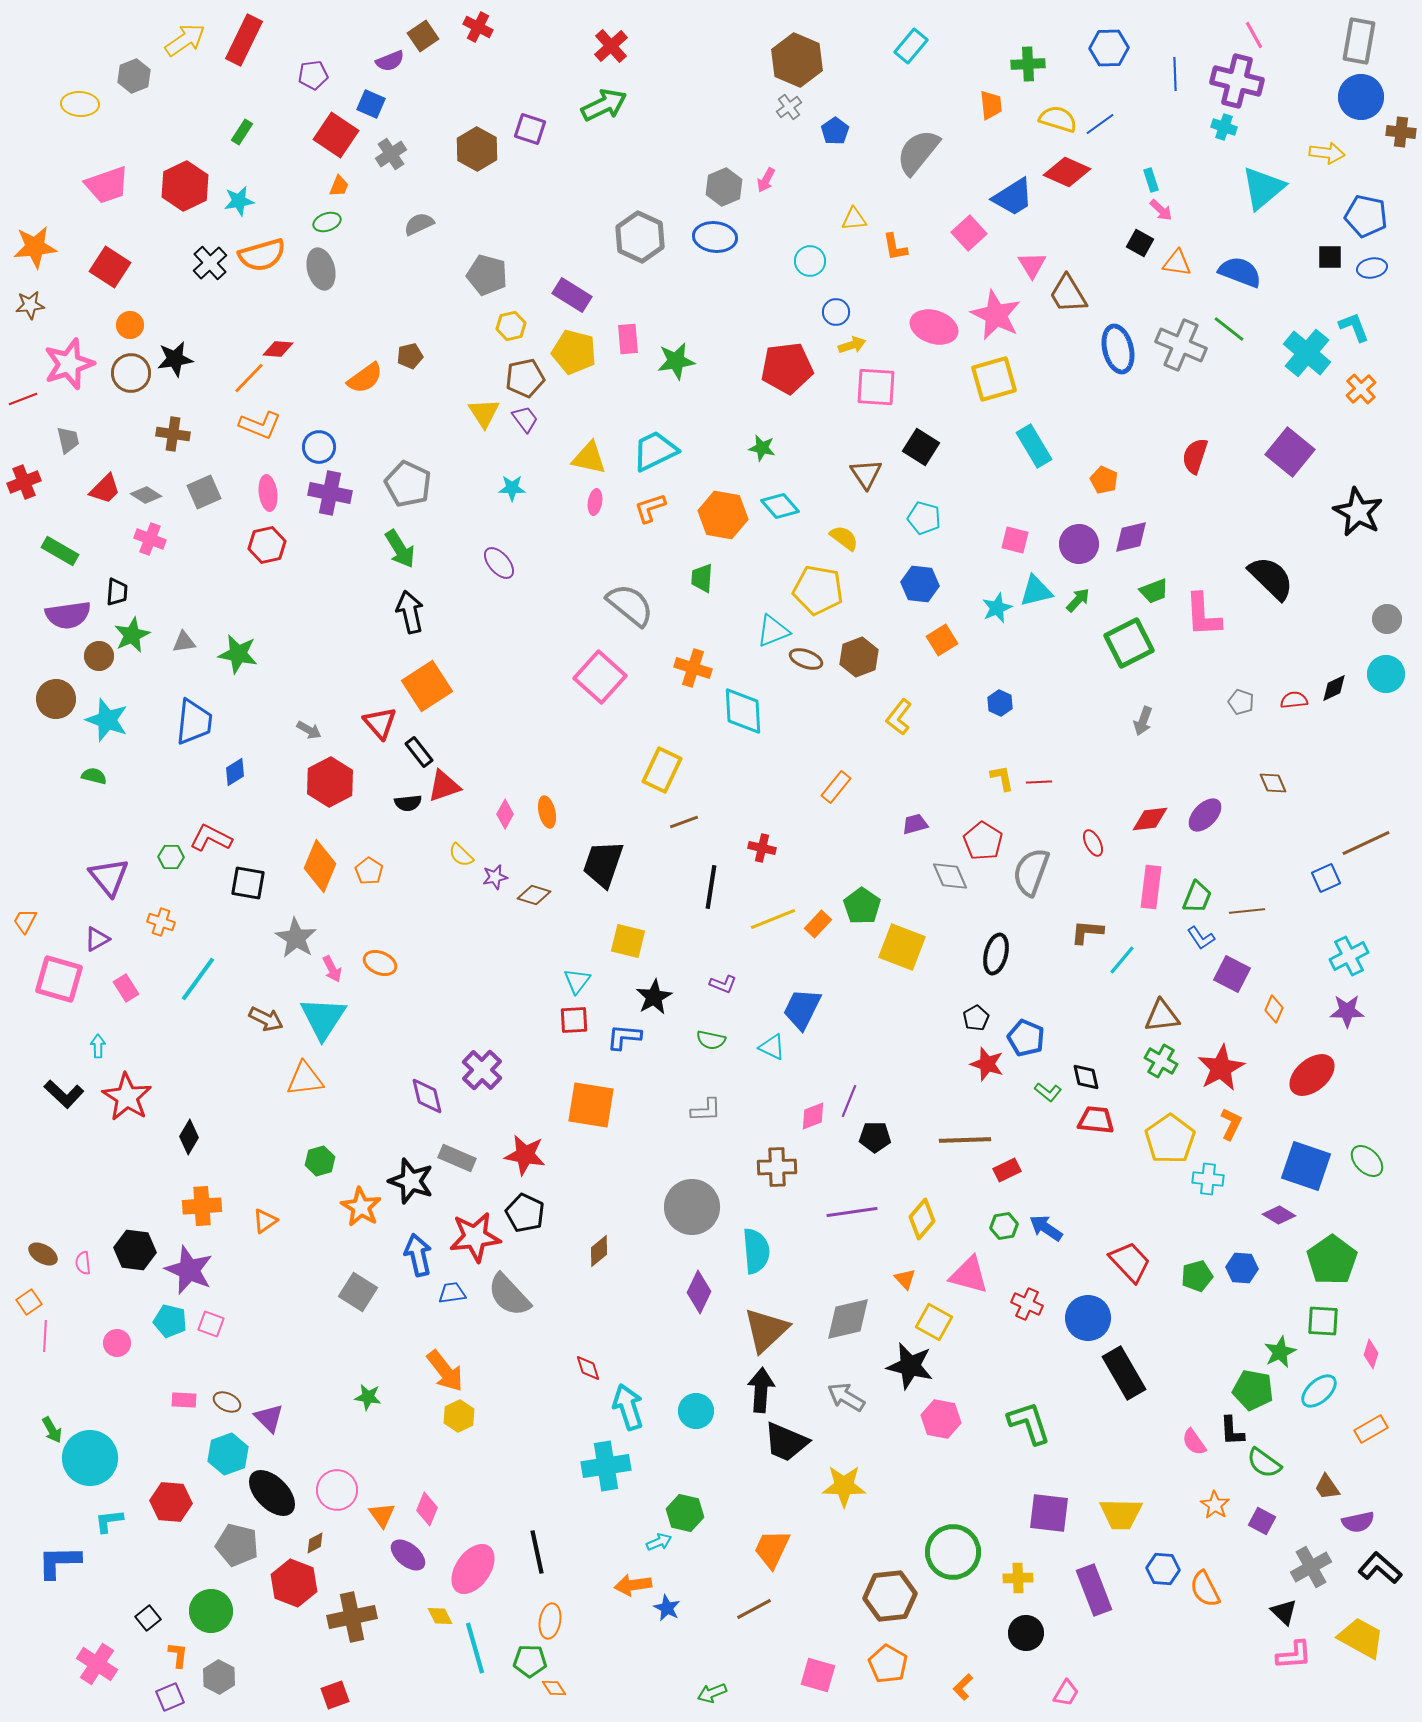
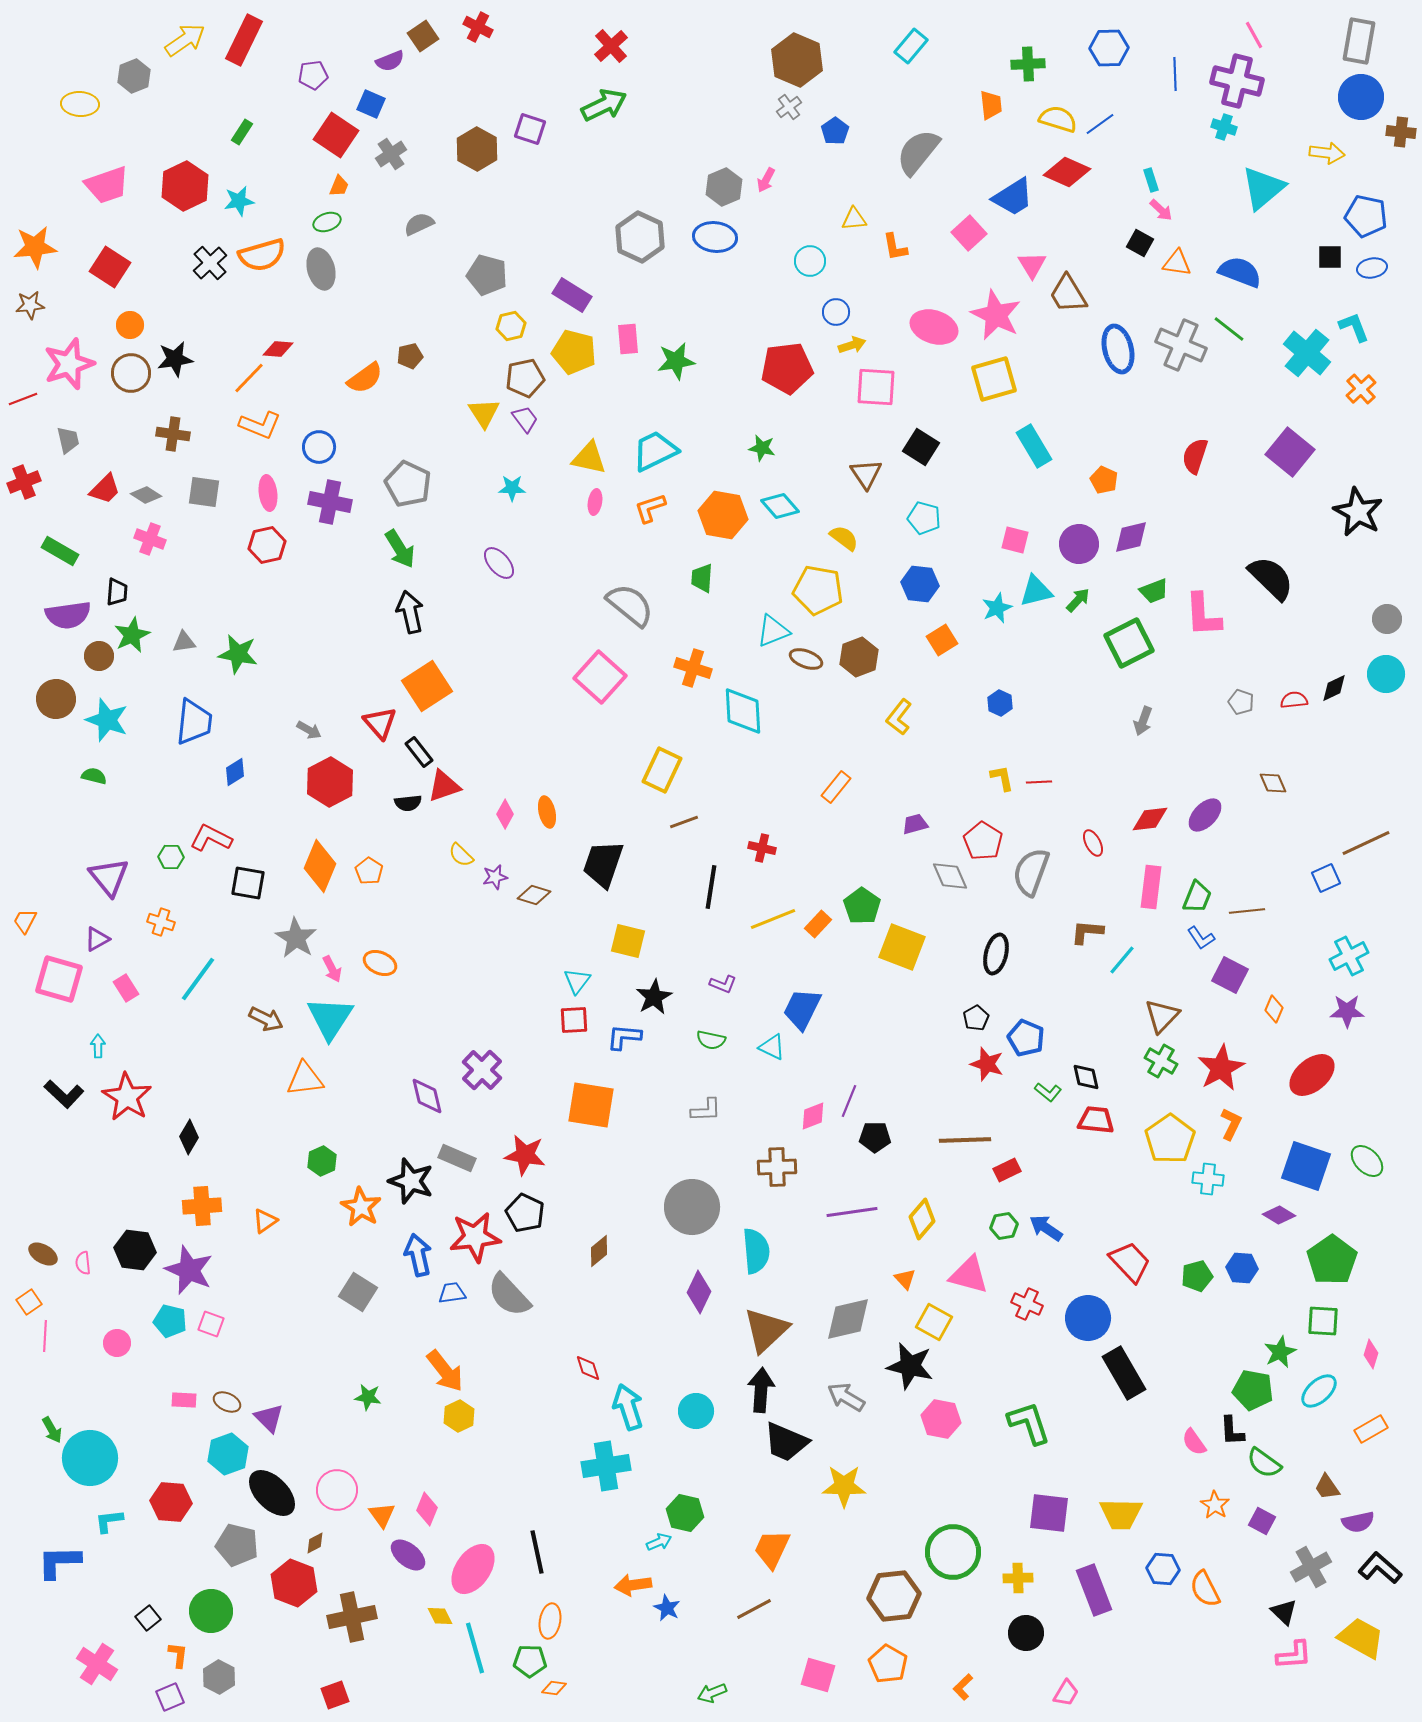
gray square at (204, 492): rotated 32 degrees clockwise
purple cross at (330, 493): moved 9 px down
purple square at (1232, 974): moved 2 px left, 1 px down
brown triangle at (1162, 1016): rotated 39 degrees counterclockwise
cyan triangle at (323, 1018): moved 7 px right
green hexagon at (320, 1161): moved 2 px right; rotated 8 degrees counterclockwise
brown hexagon at (890, 1596): moved 4 px right
orange diamond at (554, 1688): rotated 50 degrees counterclockwise
